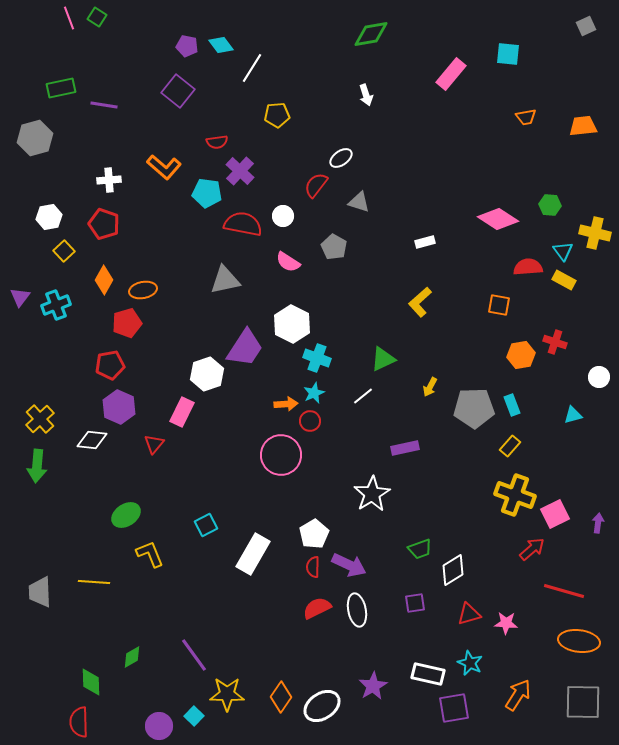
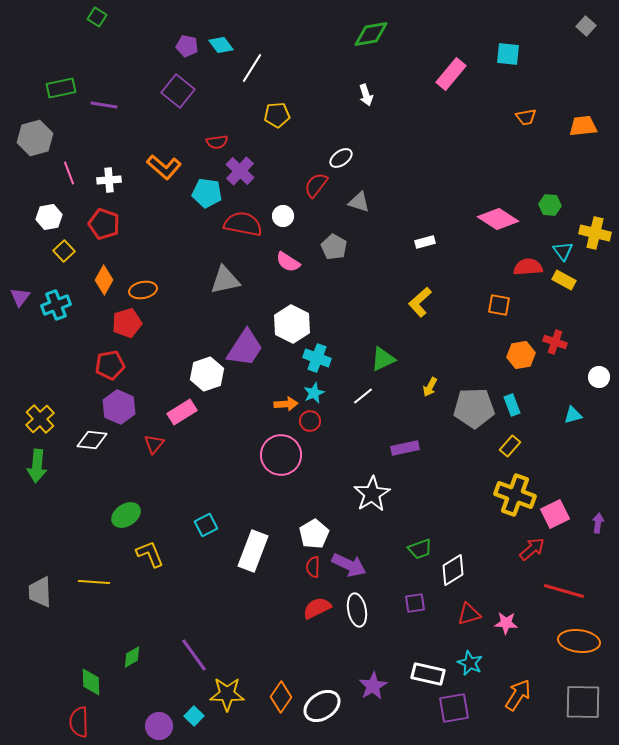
pink line at (69, 18): moved 155 px down
gray square at (586, 26): rotated 24 degrees counterclockwise
pink rectangle at (182, 412): rotated 32 degrees clockwise
white rectangle at (253, 554): moved 3 px up; rotated 9 degrees counterclockwise
